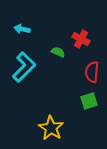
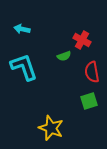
red cross: moved 1 px right, 1 px down
green semicircle: moved 6 px right, 4 px down; rotated 136 degrees clockwise
cyan L-shape: rotated 64 degrees counterclockwise
red semicircle: rotated 15 degrees counterclockwise
yellow star: rotated 10 degrees counterclockwise
